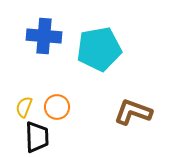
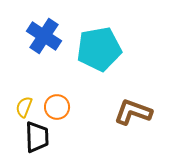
blue cross: rotated 28 degrees clockwise
